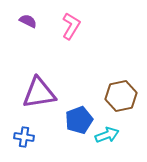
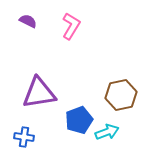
brown hexagon: moved 1 px up
cyan arrow: moved 3 px up
